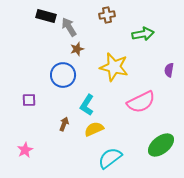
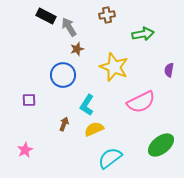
black rectangle: rotated 12 degrees clockwise
yellow star: rotated 8 degrees clockwise
